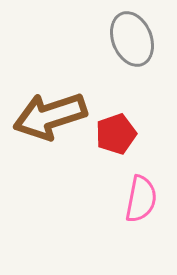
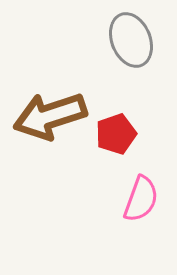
gray ellipse: moved 1 px left, 1 px down
pink semicircle: rotated 9 degrees clockwise
